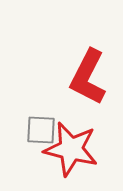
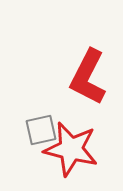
gray square: rotated 16 degrees counterclockwise
